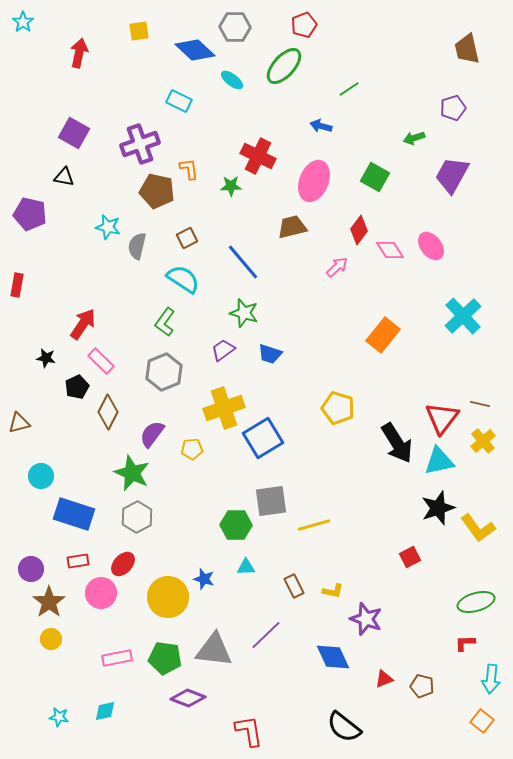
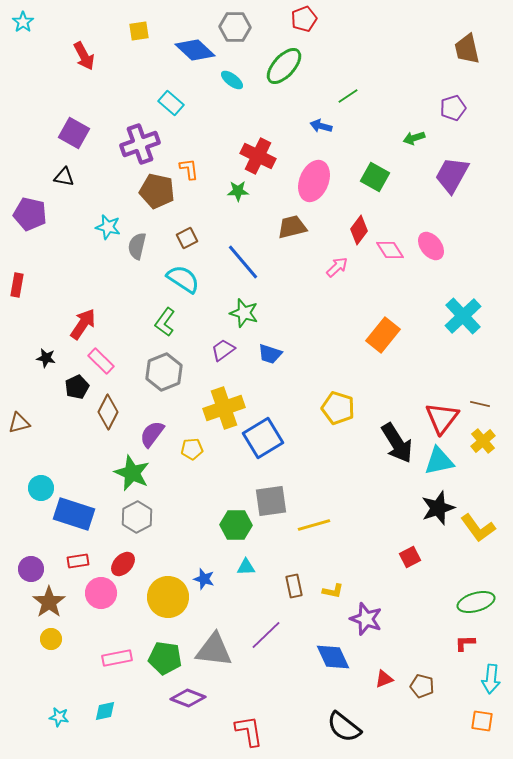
red pentagon at (304, 25): moved 6 px up
red arrow at (79, 53): moved 5 px right, 3 px down; rotated 140 degrees clockwise
green line at (349, 89): moved 1 px left, 7 px down
cyan rectangle at (179, 101): moved 8 px left, 2 px down; rotated 15 degrees clockwise
green star at (231, 186): moved 7 px right, 5 px down
cyan circle at (41, 476): moved 12 px down
brown rectangle at (294, 586): rotated 15 degrees clockwise
orange square at (482, 721): rotated 30 degrees counterclockwise
